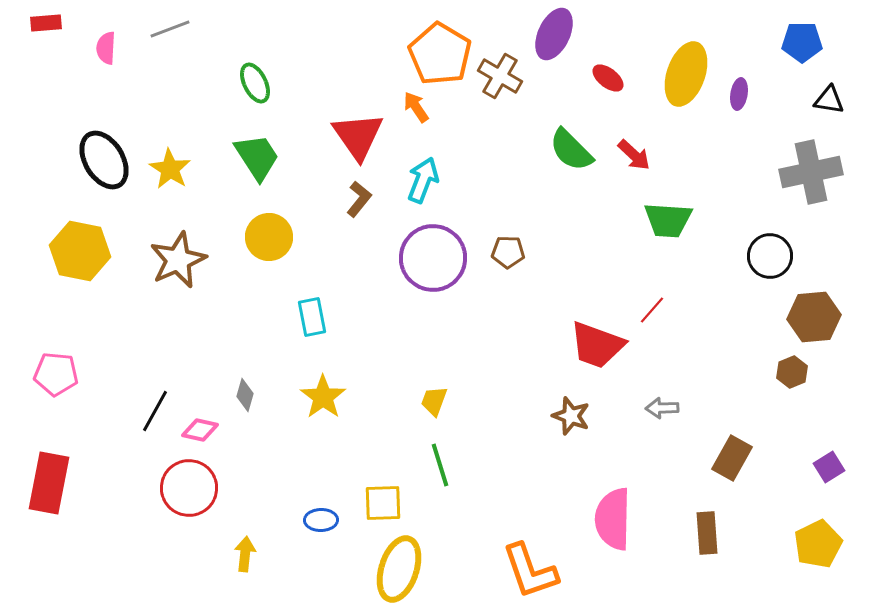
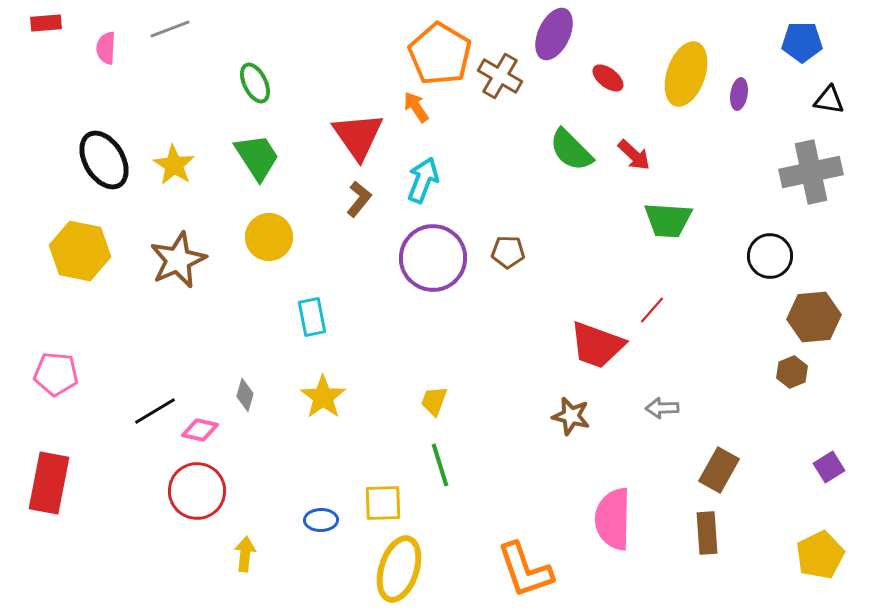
yellow star at (170, 169): moved 4 px right, 4 px up
black line at (155, 411): rotated 30 degrees clockwise
brown star at (571, 416): rotated 6 degrees counterclockwise
brown rectangle at (732, 458): moved 13 px left, 12 px down
red circle at (189, 488): moved 8 px right, 3 px down
yellow pentagon at (818, 544): moved 2 px right, 11 px down
orange L-shape at (530, 571): moved 5 px left, 1 px up
